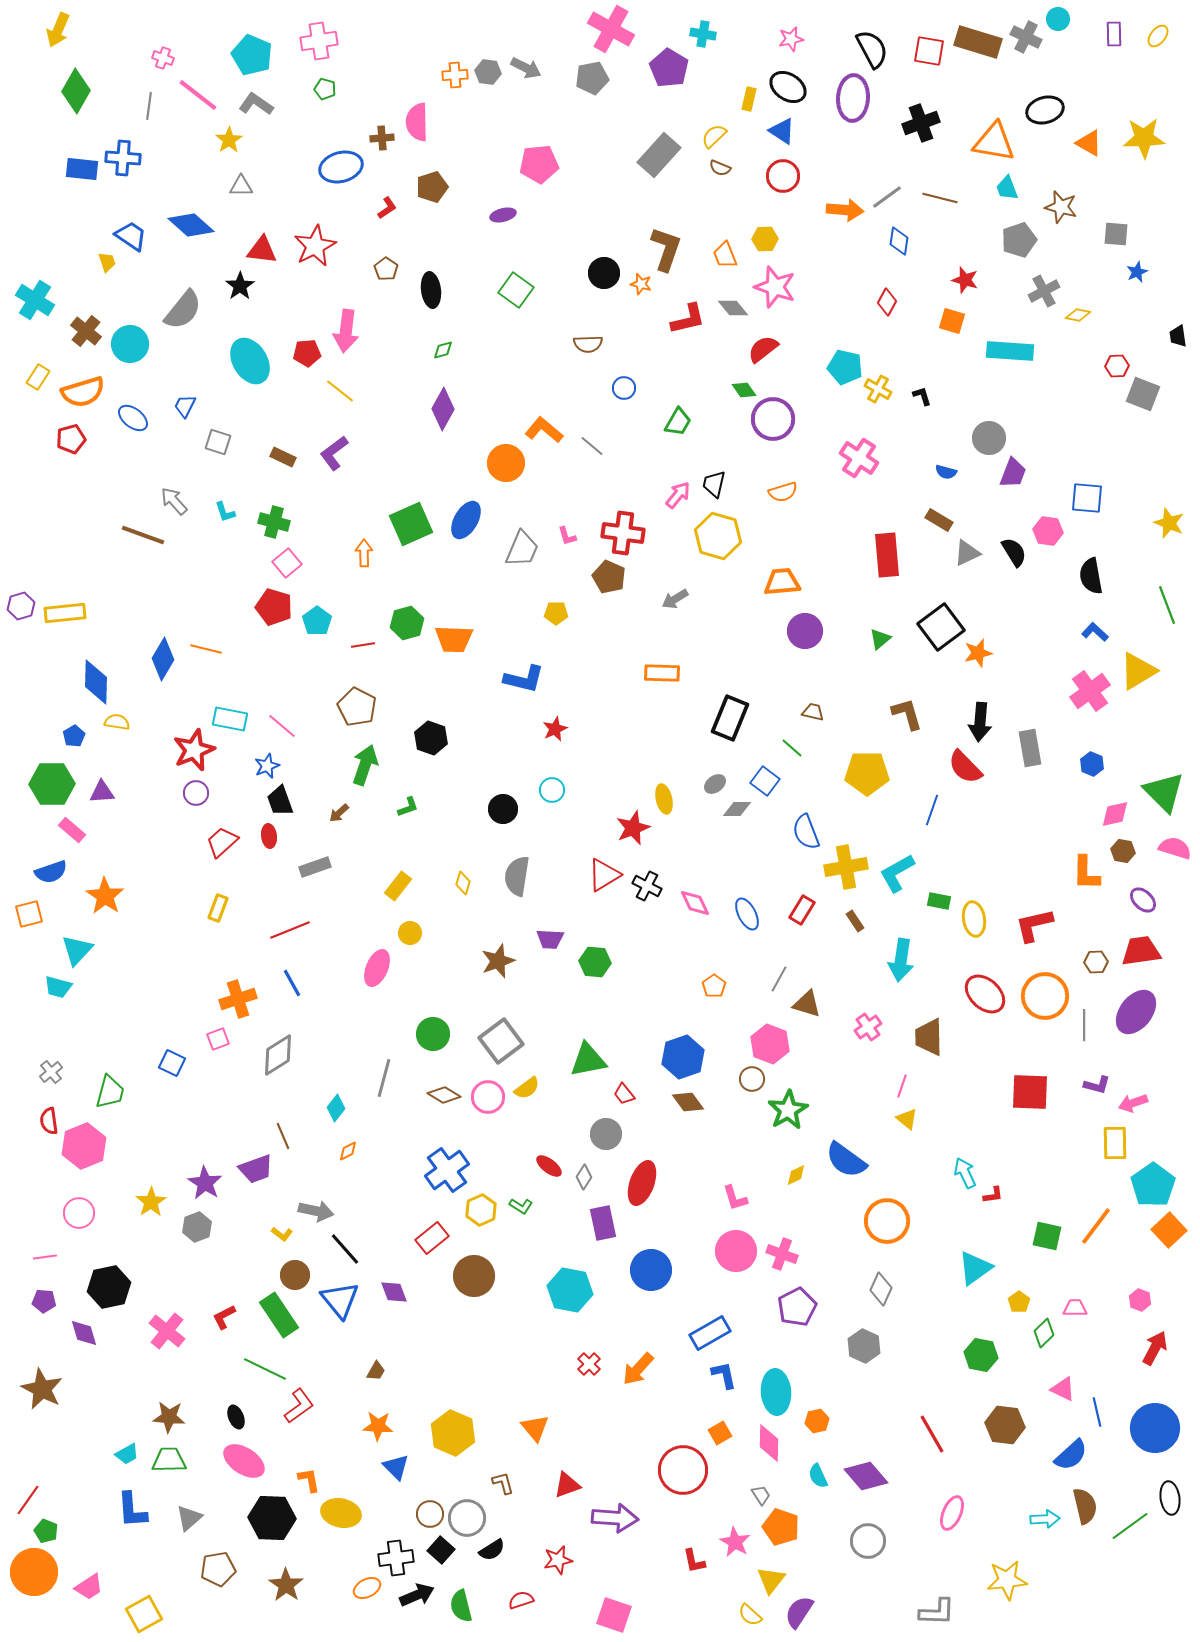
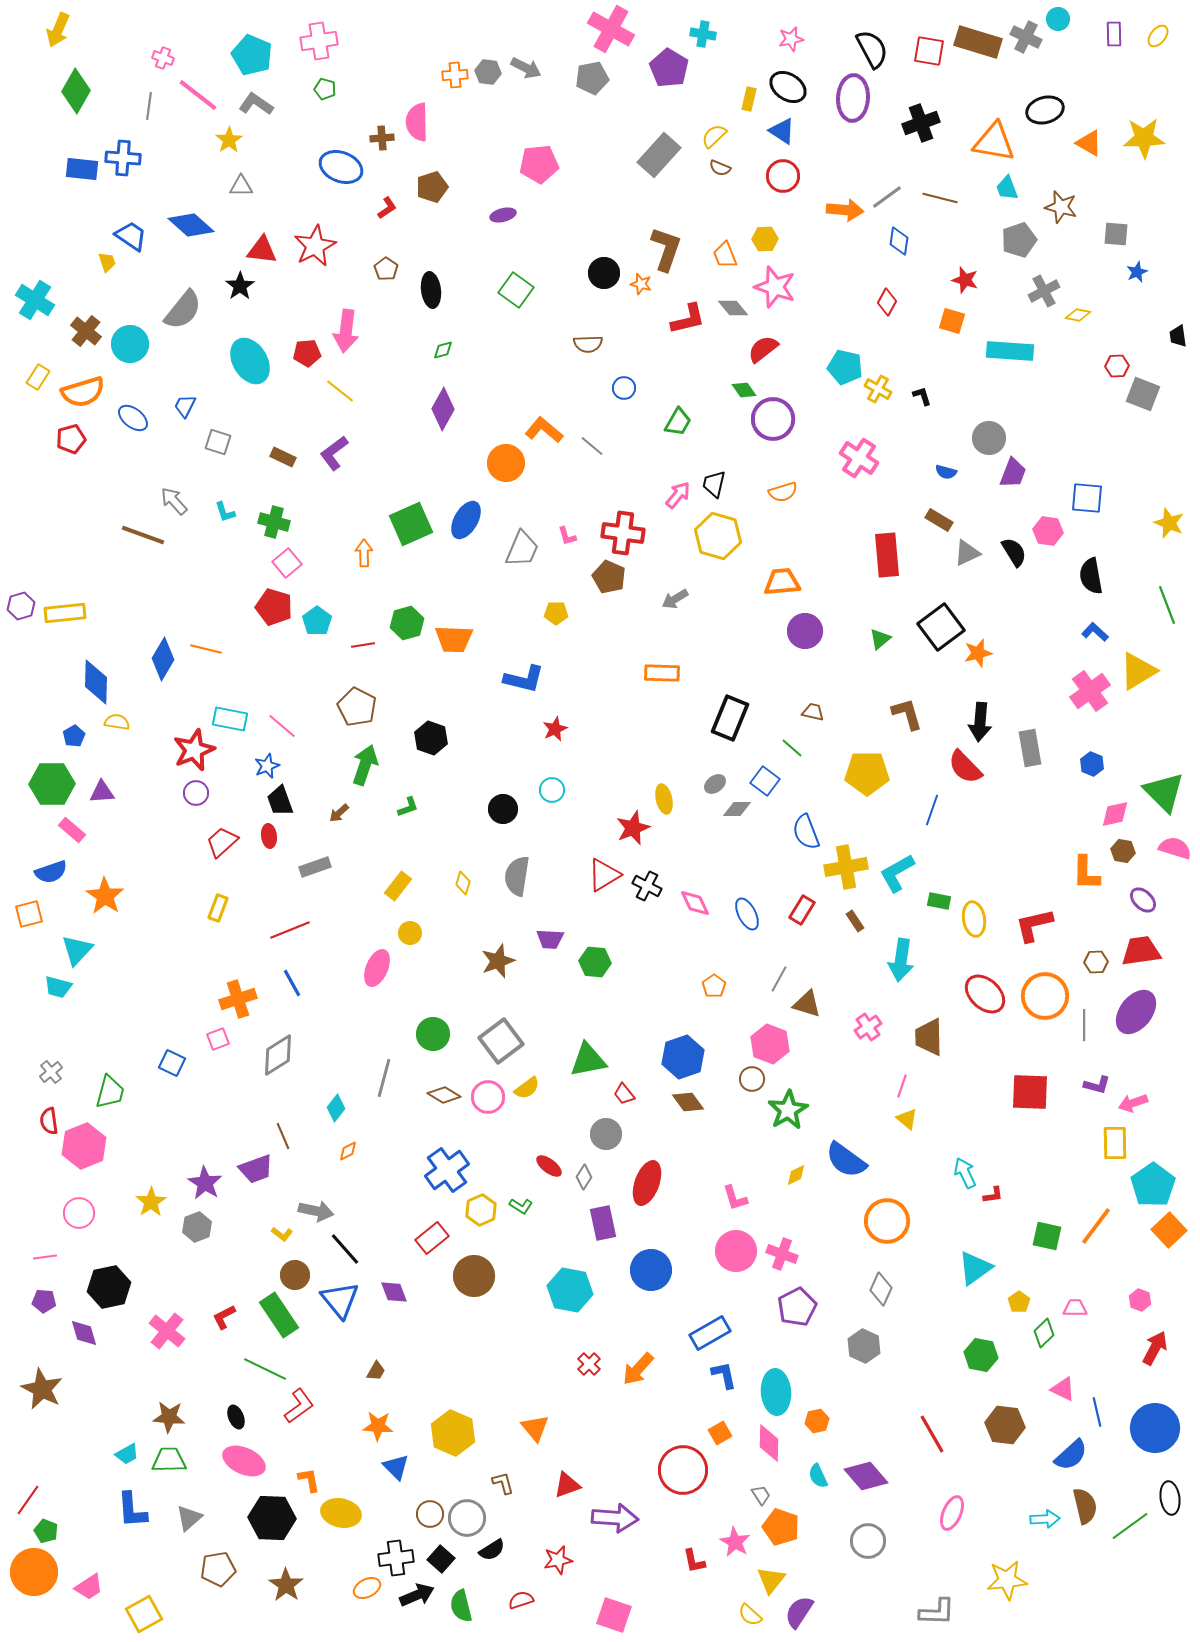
blue ellipse at (341, 167): rotated 36 degrees clockwise
red ellipse at (642, 1183): moved 5 px right
pink ellipse at (244, 1461): rotated 9 degrees counterclockwise
black square at (441, 1550): moved 9 px down
